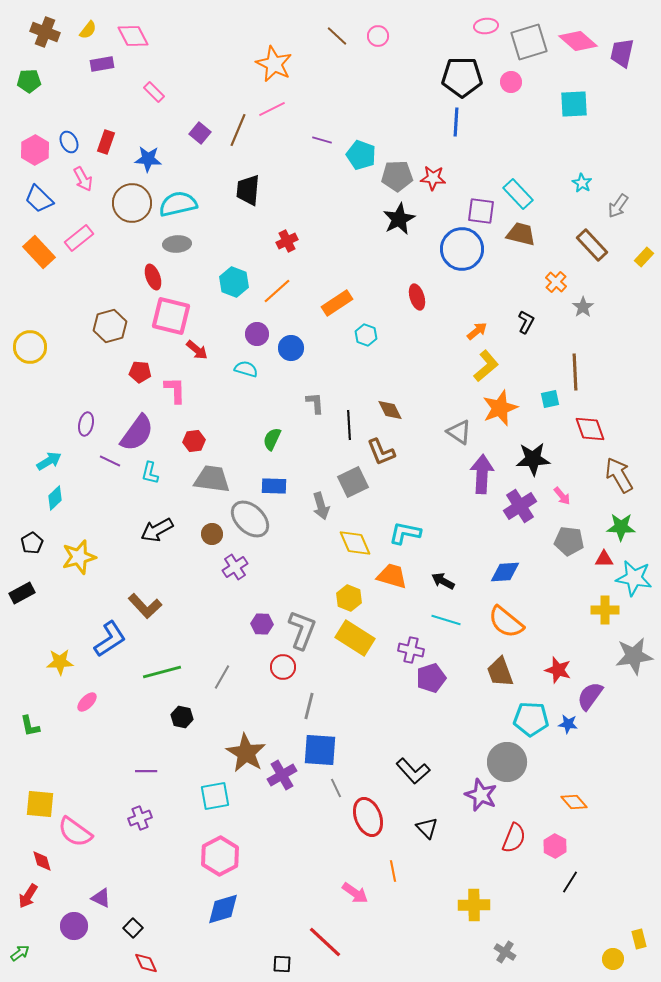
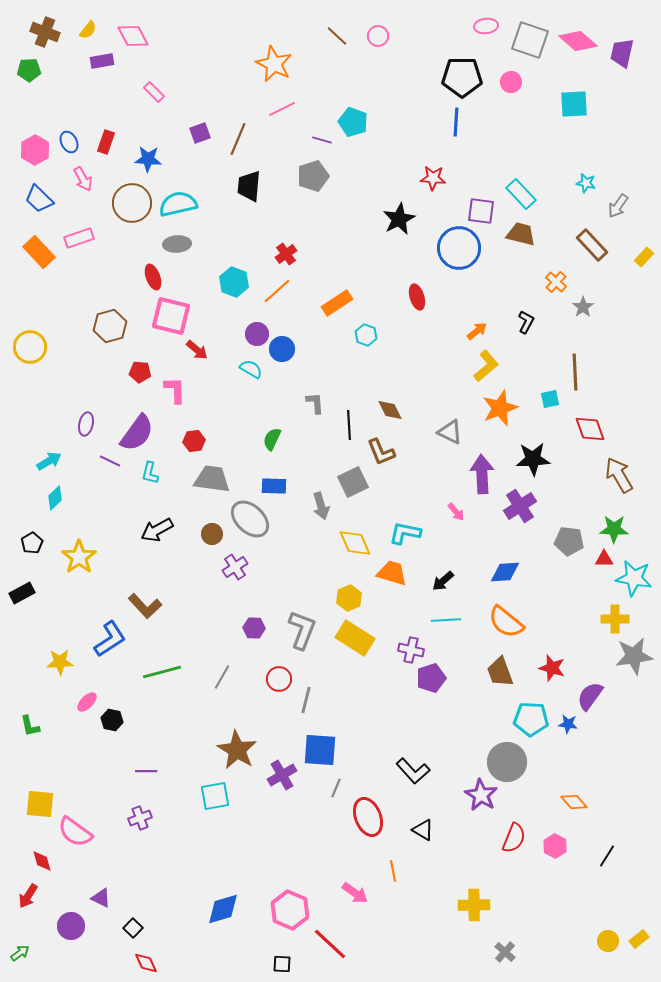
gray square at (529, 42): moved 1 px right, 2 px up; rotated 36 degrees clockwise
purple rectangle at (102, 64): moved 3 px up
green pentagon at (29, 81): moved 11 px up
pink line at (272, 109): moved 10 px right
brown line at (238, 130): moved 9 px down
purple square at (200, 133): rotated 30 degrees clockwise
cyan pentagon at (361, 155): moved 8 px left, 33 px up
gray pentagon at (397, 176): moved 84 px left; rotated 16 degrees counterclockwise
cyan star at (582, 183): moved 4 px right; rotated 18 degrees counterclockwise
black trapezoid at (248, 190): moved 1 px right, 4 px up
cyan rectangle at (518, 194): moved 3 px right
pink rectangle at (79, 238): rotated 20 degrees clockwise
red cross at (287, 241): moved 1 px left, 13 px down; rotated 10 degrees counterclockwise
blue circle at (462, 249): moved 3 px left, 1 px up
blue circle at (291, 348): moved 9 px left, 1 px down
cyan semicircle at (246, 369): moved 5 px right; rotated 15 degrees clockwise
gray triangle at (459, 432): moved 9 px left; rotated 8 degrees counterclockwise
purple arrow at (482, 474): rotated 6 degrees counterclockwise
pink arrow at (562, 496): moved 106 px left, 16 px down
green star at (621, 527): moved 7 px left, 2 px down
yellow star at (79, 557): rotated 20 degrees counterclockwise
orange trapezoid at (392, 576): moved 3 px up
black arrow at (443, 581): rotated 70 degrees counterclockwise
yellow hexagon at (349, 598): rotated 15 degrees clockwise
yellow cross at (605, 610): moved 10 px right, 9 px down
cyan line at (446, 620): rotated 20 degrees counterclockwise
purple hexagon at (262, 624): moved 8 px left, 4 px down
red circle at (283, 667): moved 4 px left, 12 px down
red star at (558, 670): moved 6 px left, 2 px up
gray line at (309, 706): moved 3 px left, 6 px up
black hexagon at (182, 717): moved 70 px left, 3 px down
brown star at (246, 753): moved 9 px left, 3 px up
gray line at (336, 788): rotated 48 degrees clockwise
purple star at (481, 795): rotated 8 degrees clockwise
black triangle at (427, 828): moved 4 px left, 2 px down; rotated 15 degrees counterclockwise
pink hexagon at (220, 856): moved 70 px right, 54 px down; rotated 9 degrees counterclockwise
black line at (570, 882): moved 37 px right, 26 px up
purple circle at (74, 926): moved 3 px left
yellow rectangle at (639, 939): rotated 66 degrees clockwise
red line at (325, 942): moved 5 px right, 2 px down
gray cross at (505, 952): rotated 10 degrees clockwise
yellow circle at (613, 959): moved 5 px left, 18 px up
